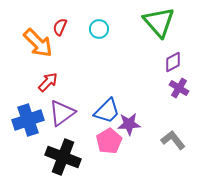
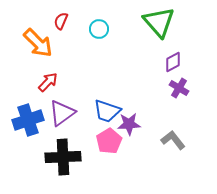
red semicircle: moved 1 px right, 6 px up
blue trapezoid: rotated 64 degrees clockwise
black cross: rotated 24 degrees counterclockwise
